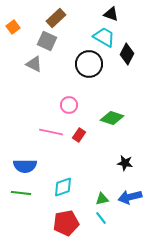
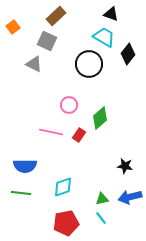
brown rectangle: moved 2 px up
black diamond: moved 1 px right; rotated 10 degrees clockwise
green diamond: moved 12 px left; rotated 60 degrees counterclockwise
black star: moved 3 px down
